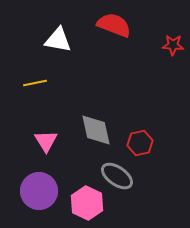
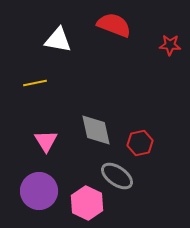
red star: moved 3 px left
